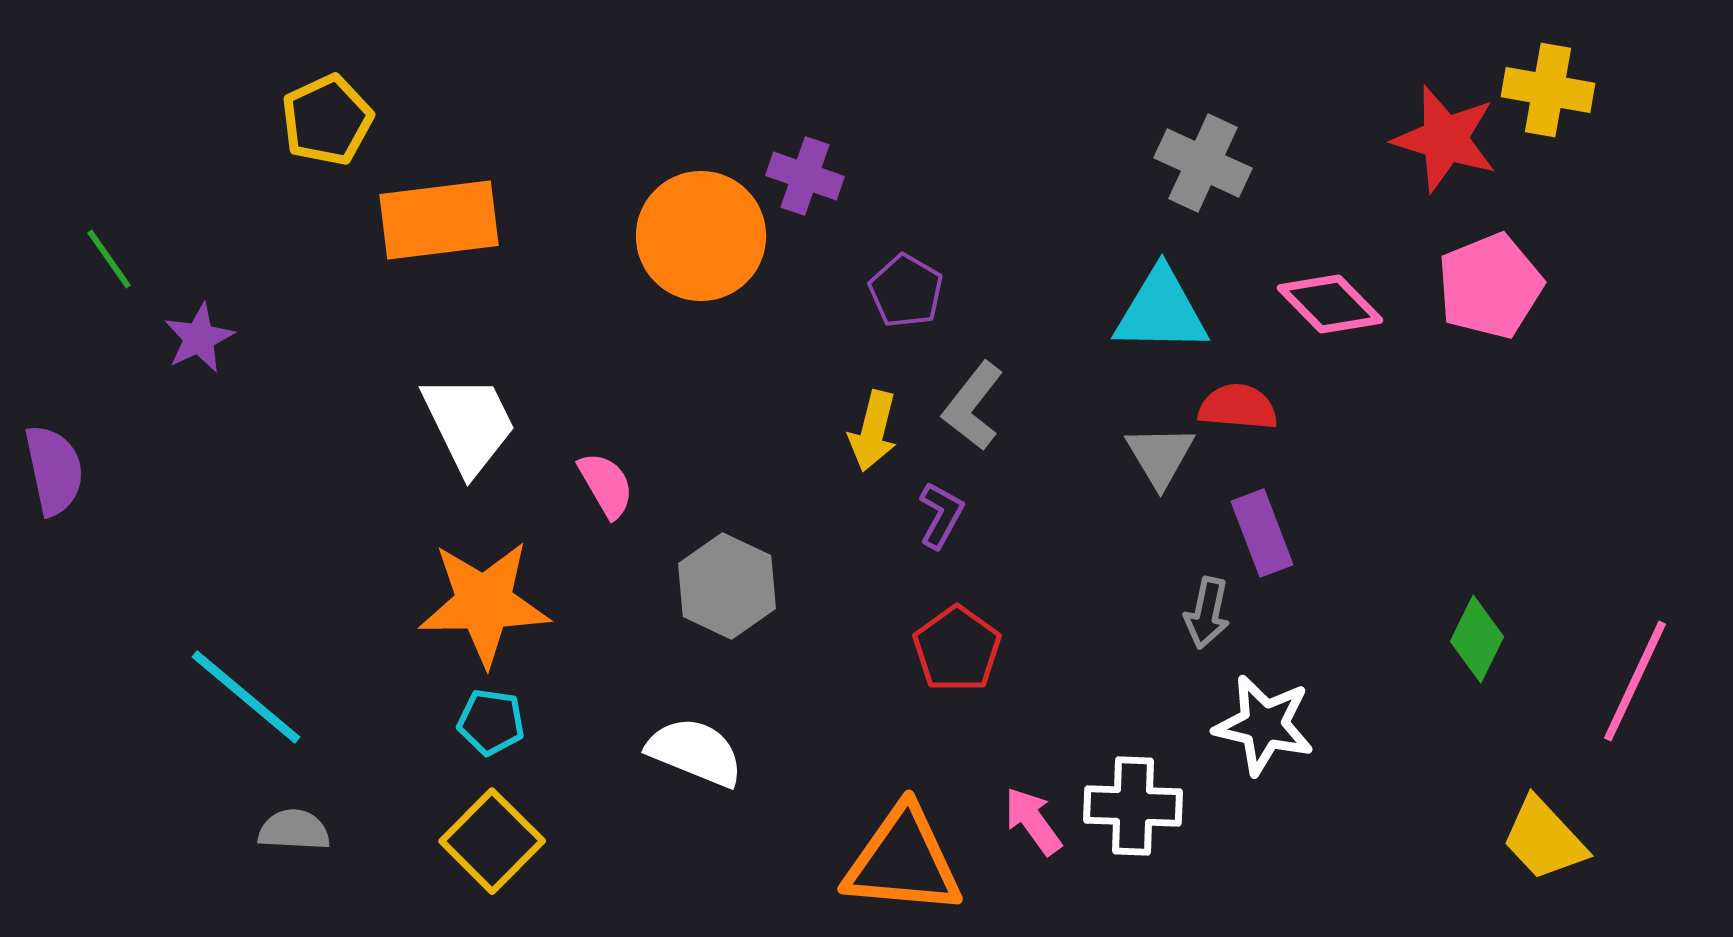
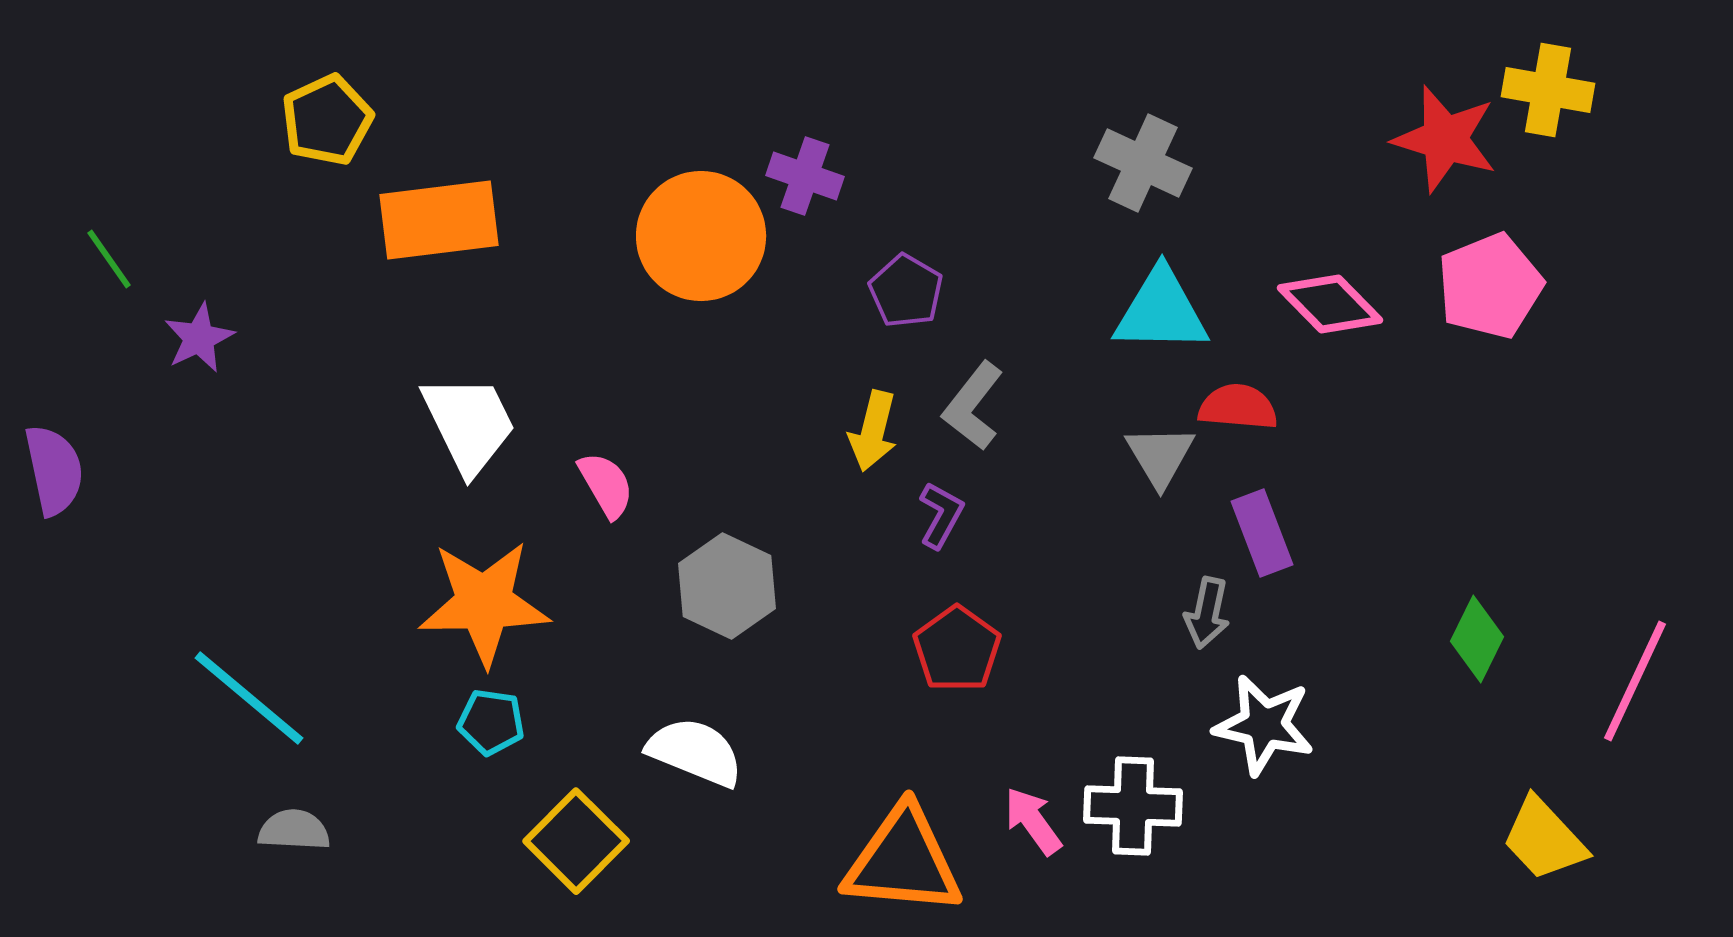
gray cross: moved 60 px left
cyan line: moved 3 px right, 1 px down
yellow square: moved 84 px right
